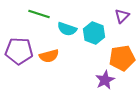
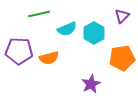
green line: rotated 30 degrees counterclockwise
cyan semicircle: rotated 42 degrees counterclockwise
cyan hexagon: rotated 10 degrees clockwise
orange semicircle: moved 2 px down
purple star: moved 14 px left, 4 px down
